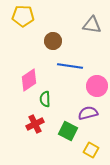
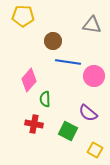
blue line: moved 2 px left, 4 px up
pink diamond: rotated 15 degrees counterclockwise
pink circle: moved 3 px left, 10 px up
purple semicircle: rotated 126 degrees counterclockwise
red cross: moved 1 px left; rotated 36 degrees clockwise
yellow square: moved 4 px right
